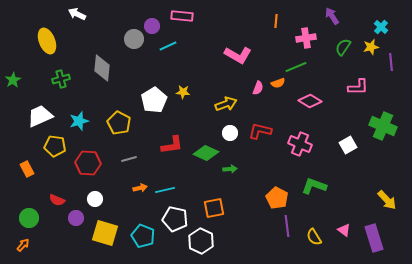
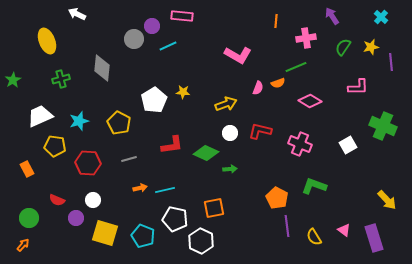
cyan cross at (381, 27): moved 10 px up
white circle at (95, 199): moved 2 px left, 1 px down
